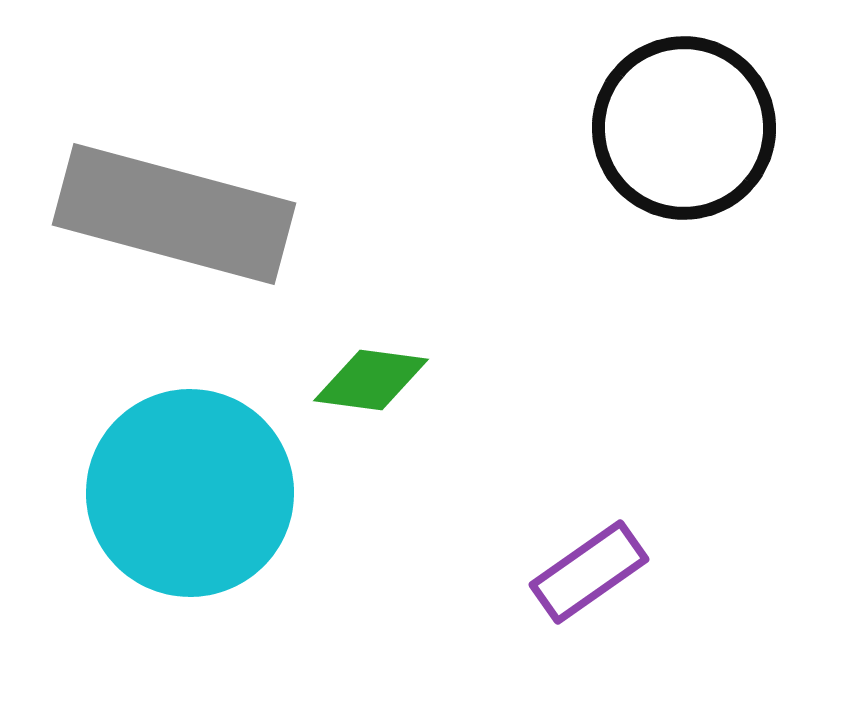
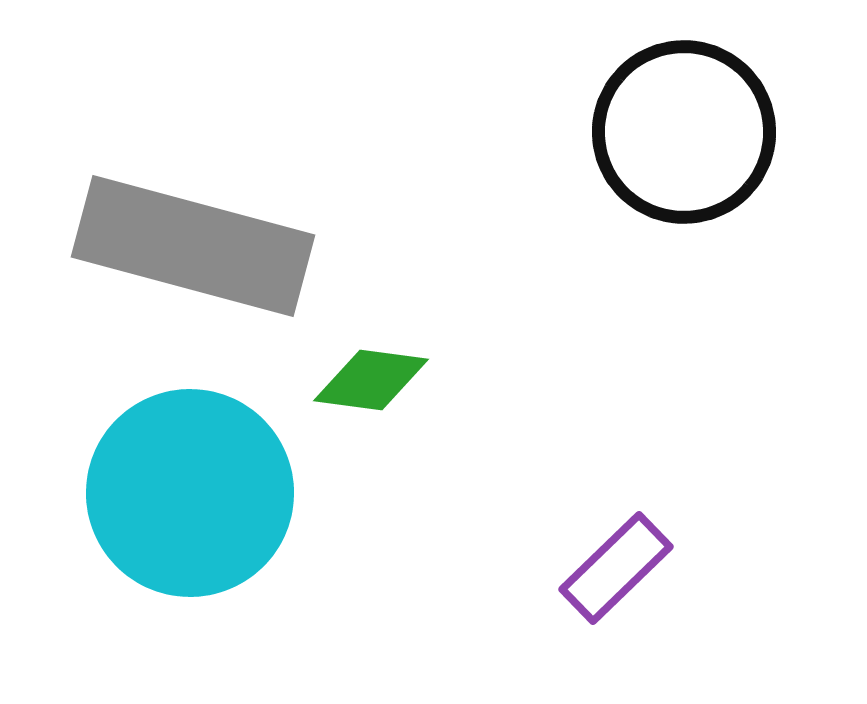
black circle: moved 4 px down
gray rectangle: moved 19 px right, 32 px down
purple rectangle: moved 27 px right, 4 px up; rotated 9 degrees counterclockwise
